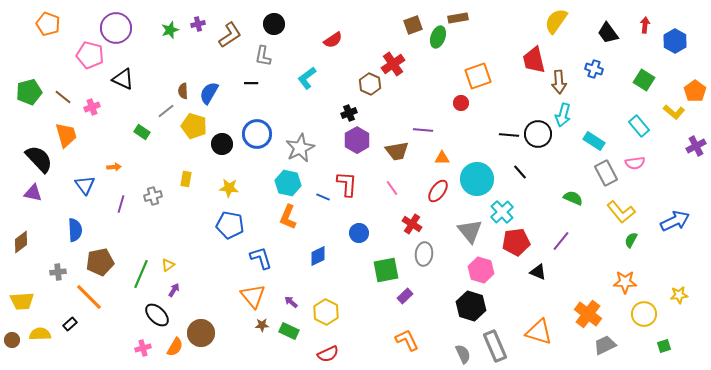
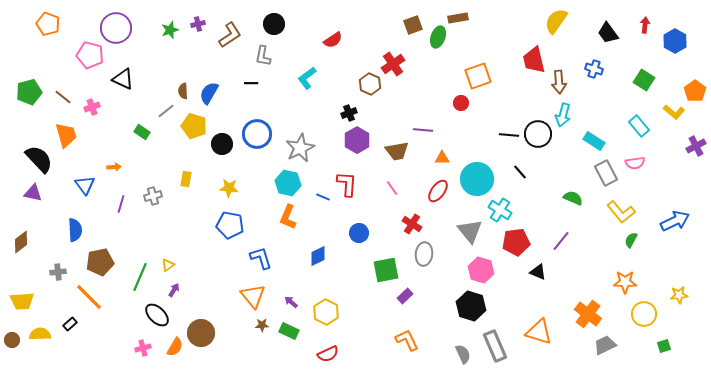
cyan cross at (502, 212): moved 2 px left, 2 px up; rotated 15 degrees counterclockwise
green line at (141, 274): moved 1 px left, 3 px down
